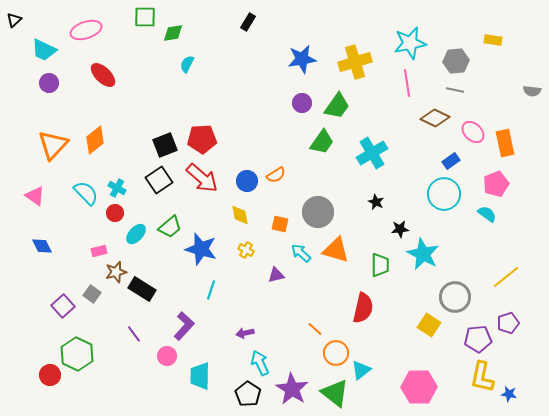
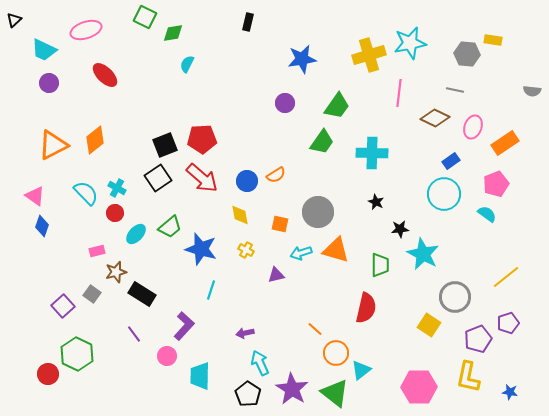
green square at (145, 17): rotated 25 degrees clockwise
black rectangle at (248, 22): rotated 18 degrees counterclockwise
gray hexagon at (456, 61): moved 11 px right, 7 px up; rotated 10 degrees clockwise
yellow cross at (355, 62): moved 14 px right, 7 px up
red ellipse at (103, 75): moved 2 px right
pink line at (407, 83): moved 8 px left, 10 px down; rotated 16 degrees clockwise
purple circle at (302, 103): moved 17 px left
pink ellipse at (473, 132): moved 5 px up; rotated 65 degrees clockwise
orange rectangle at (505, 143): rotated 68 degrees clockwise
orange triangle at (53, 145): rotated 20 degrees clockwise
cyan cross at (372, 153): rotated 32 degrees clockwise
black square at (159, 180): moved 1 px left, 2 px up
blue diamond at (42, 246): moved 20 px up; rotated 45 degrees clockwise
pink rectangle at (99, 251): moved 2 px left
cyan arrow at (301, 253): rotated 60 degrees counterclockwise
black rectangle at (142, 289): moved 5 px down
red semicircle at (363, 308): moved 3 px right
purple pentagon at (478, 339): rotated 16 degrees counterclockwise
red circle at (50, 375): moved 2 px left, 1 px up
yellow L-shape at (482, 377): moved 14 px left
blue star at (509, 394): moved 1 px right, 2 px up
